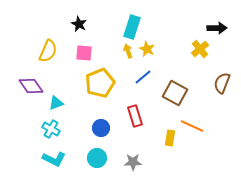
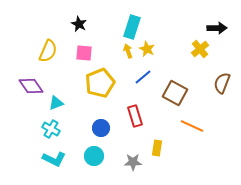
yellow rectangle: moved 13 px left, 10 px down
cyan circle: moved 3 px left, 2 px up
